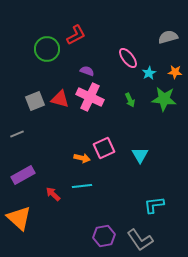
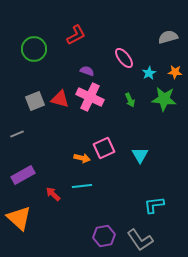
green circle: moved 13 px left
pink ellipse: moved 4 px left
